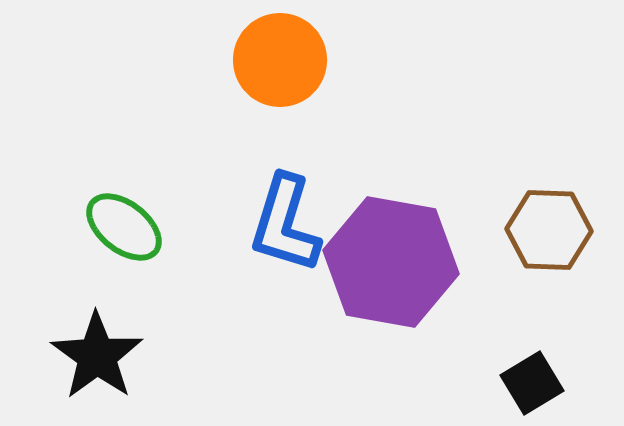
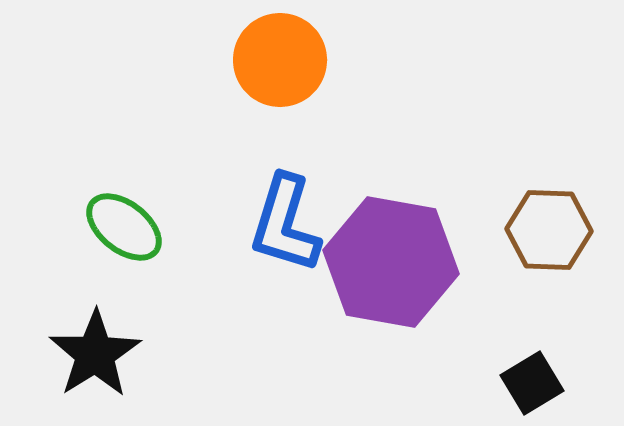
black star: moved 2 px left, 2 px up; rotated 4 degrees clockwise
